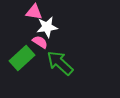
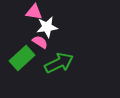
green arrow: moved 1 px left; rotated 112 degrees clockwise
